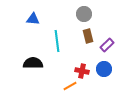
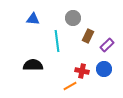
gray circle: moved 11 px left, 4 px down
brown rectangle: rotated 40 degrees clockwise
black semicircle: moved 2 px down
